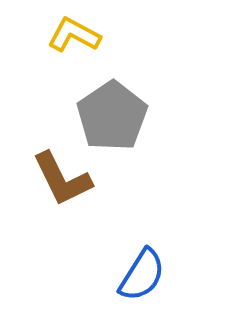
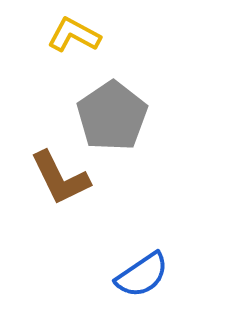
brown L-shape: moved 2 px left, 1 px up
blue semicircle: rotated 24 degrees clockwise
